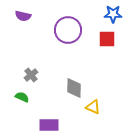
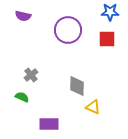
blue star: moved 3 px left, 2 px up
gray diamond: moved 3 px right, 2 px up
purple rectangle: moved 1 px up
